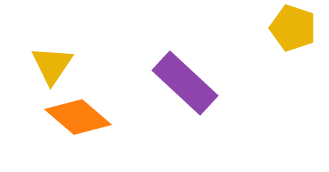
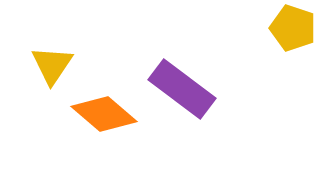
purple rectangle: moved 3 px left, 6 px down; rotated 6 degrees counterclockwise
orange diamond: moved 26 px right, 3 px up
